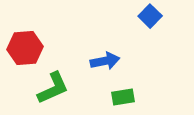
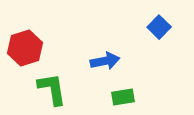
blue square: moved 9 px right, 11 px down
red hexagon: rotated 12 degrees counterclockwise
green L-shape: moved 1 px left, 1 px down; rotated 75 degrees counterclockwise
